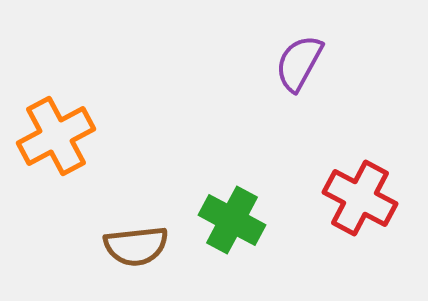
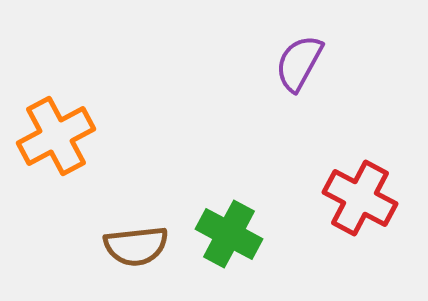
green cross: moved 3 px left, 14 px down
